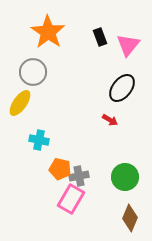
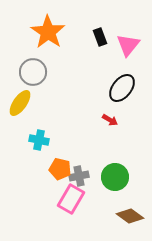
green circle: moved 10 px left
brown diamond: moved 2 px up; rotated 76 degrees counterclockwise
